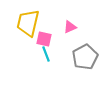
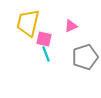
pink triangle: moved 1 px right, 1 px up
gray pentagon: rotated 10 degrees clockwise
